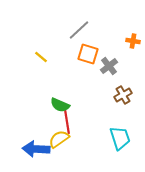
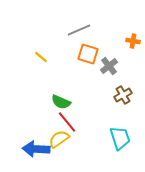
gray line: rotated 20 degrees clockwise
green semicircle: moved 1 px right, 3 px up
red line: rotated 30 degrees counterclockwise
